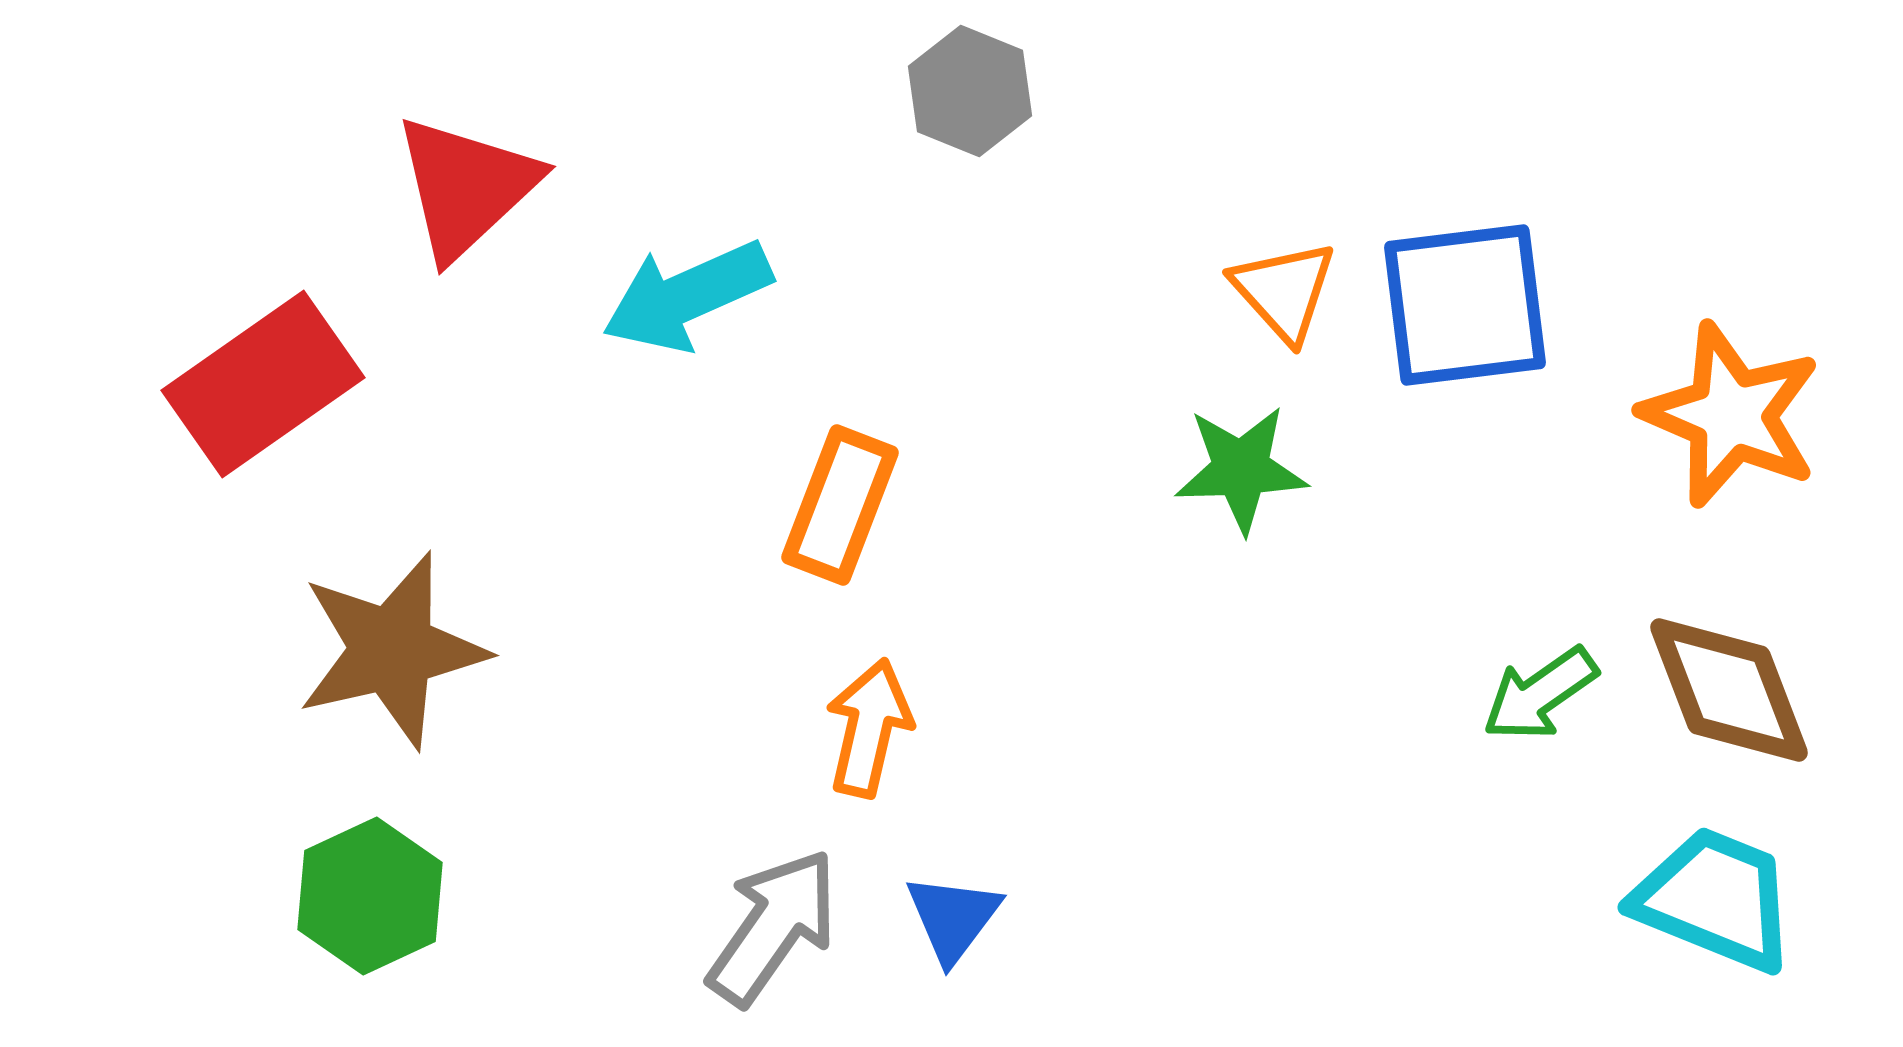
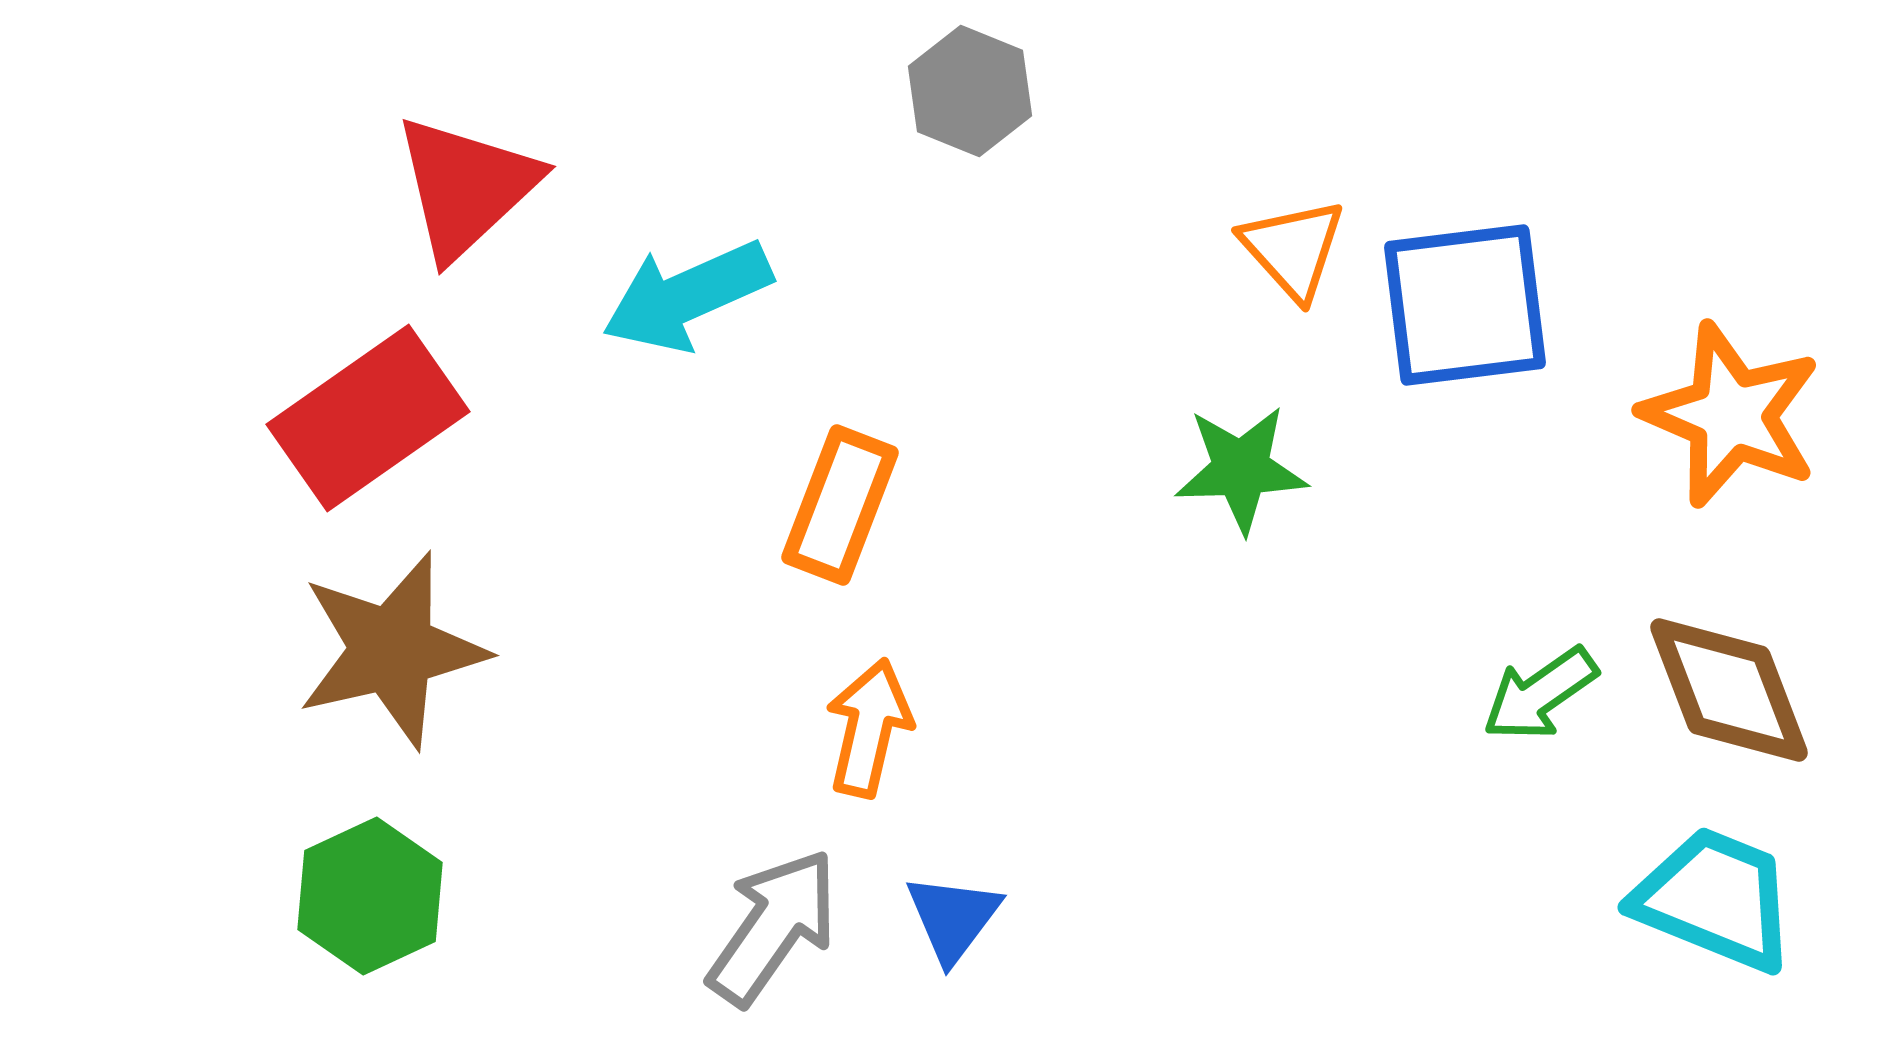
orange triangle: moved 9 px right, 42 px up
red rectangle: moved 105 px right, 34 px down
